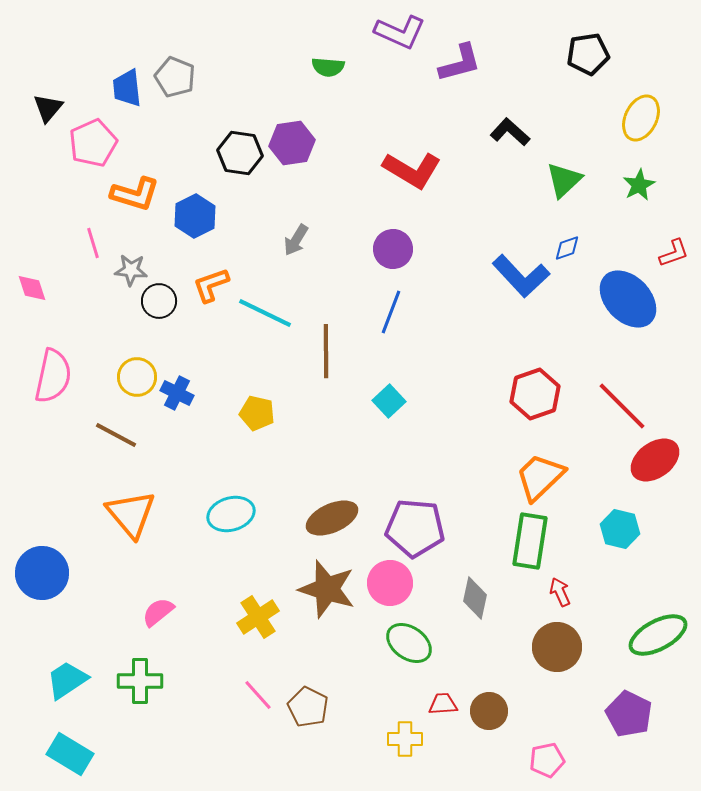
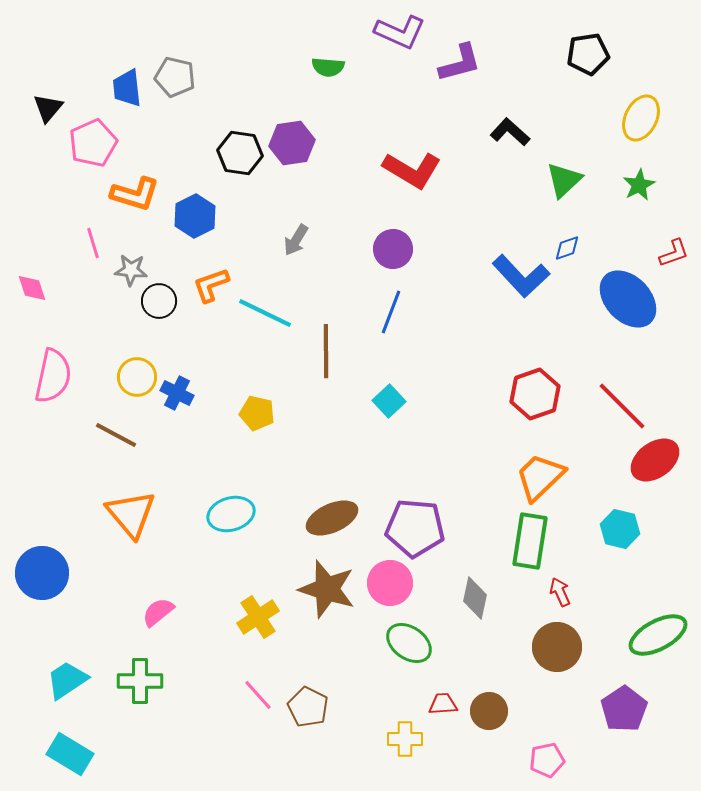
gray pentagon at (175, 77): rotated 9 degrees counterclockwise
purple pentagon at (629, 714): moved 5 px left, 5 px up; rotated 12 degrees clockwise
